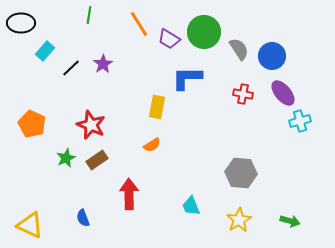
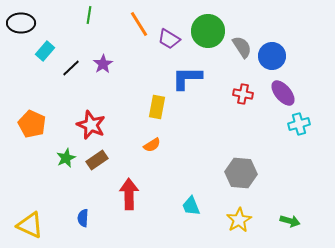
green circle: moved 4 px right, 1 px up
gray semicircle: moved 3 px right, 2 px up
cyan cross: moved 1 px left, 3 px down
blue semicircle: rotated 24 degrees clockwise
